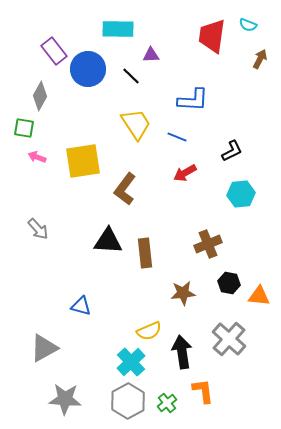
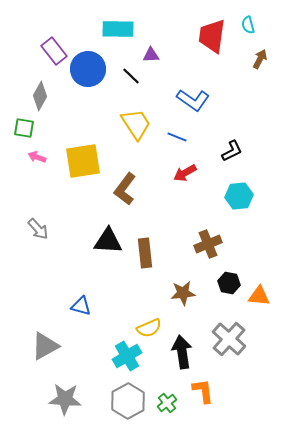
cyan semicircle: rotated 54 degrees clockwise
blue L-shape: rotated 32 degrees clockwise
cyan hexagon: moved 2 px left, 2 px down
yellow semicircle: moved 3 px up
gray triangle: moved 1 px right, 2 px up
cyan cross: moved 4 px left, 6 px up; rotated 12 degrees clockwise
